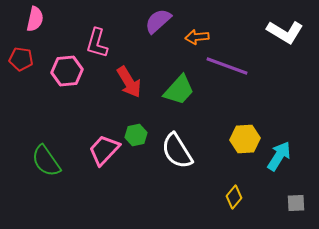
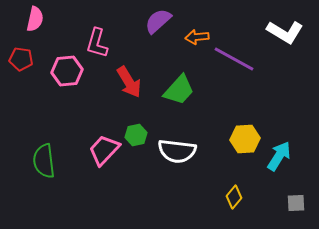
purple line: moved 7 px right, 7 px up; rotated 9 degrees clockwise
white semicircle: rotated 51 degrees counterclockwise
green semicircle: moved 2 px left; rotated 28 degrees clockwise
